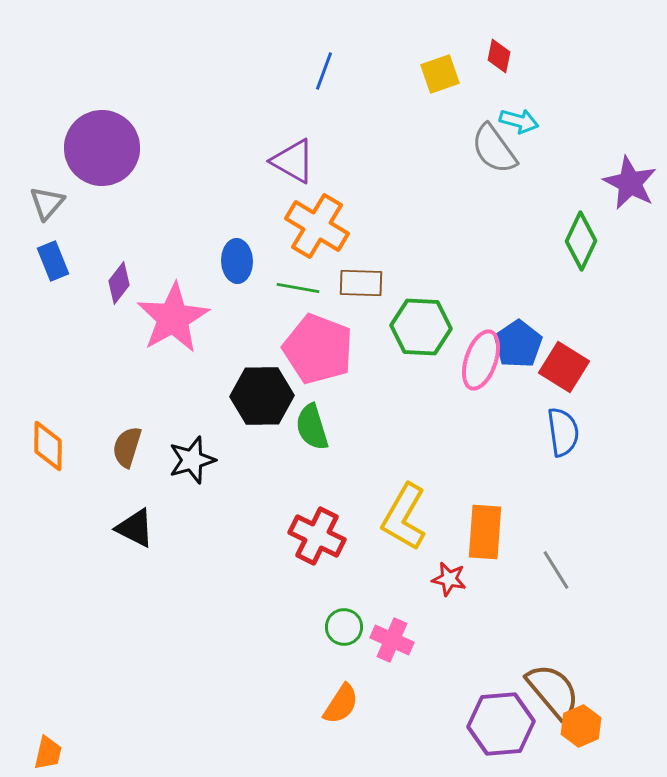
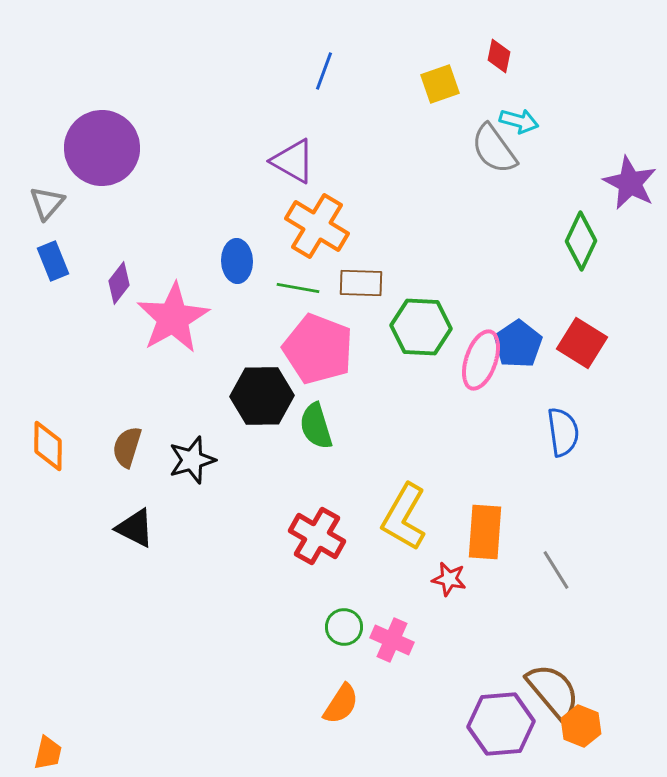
yellow square at (440, 74): moved 10 px down
red square at (564, 367): moved 18 px right, 24 px up
green semicircle at (312, 427): moved 4 px right, 1 px up
red cross at (317, 536): rotated 4 degrees clockwise
orange hexagon at (581, 726): rotated 15 degrees counterclockwise
